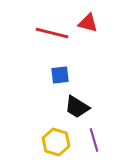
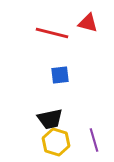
black trapezoid: moved 27 px left, 12 px down; rotated 44 degrees counterclockwise
